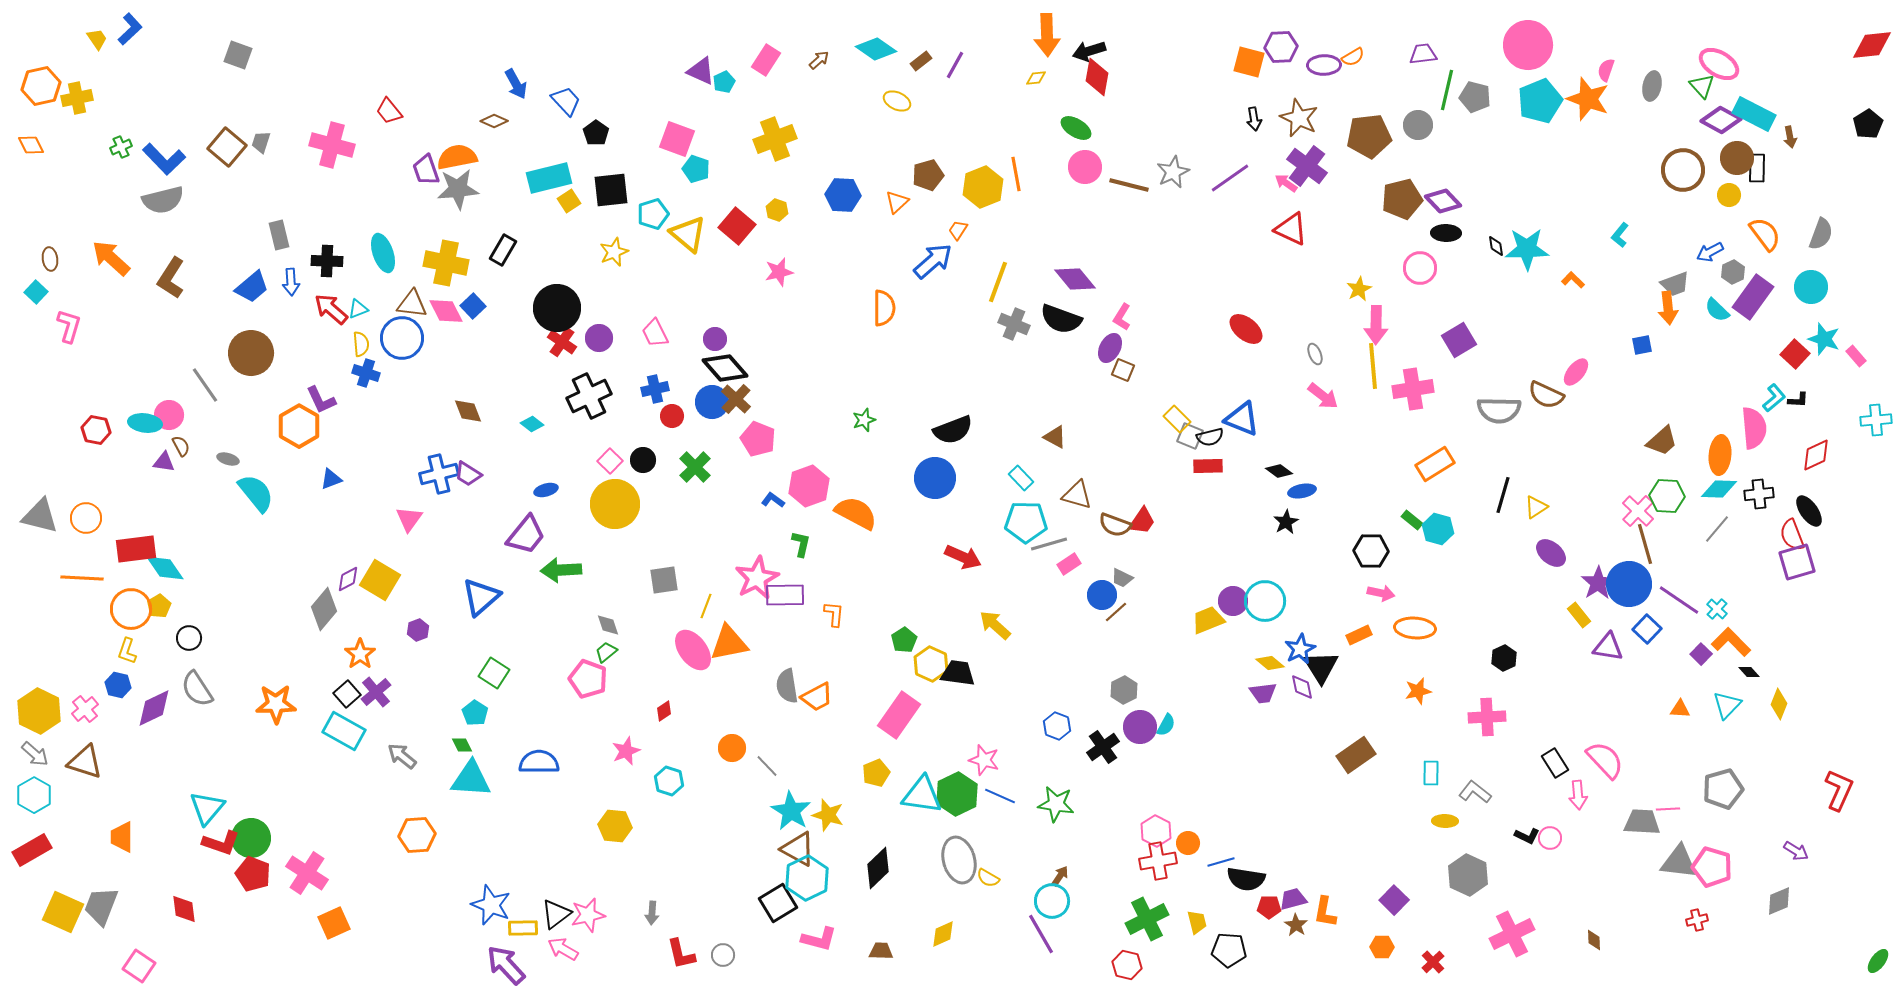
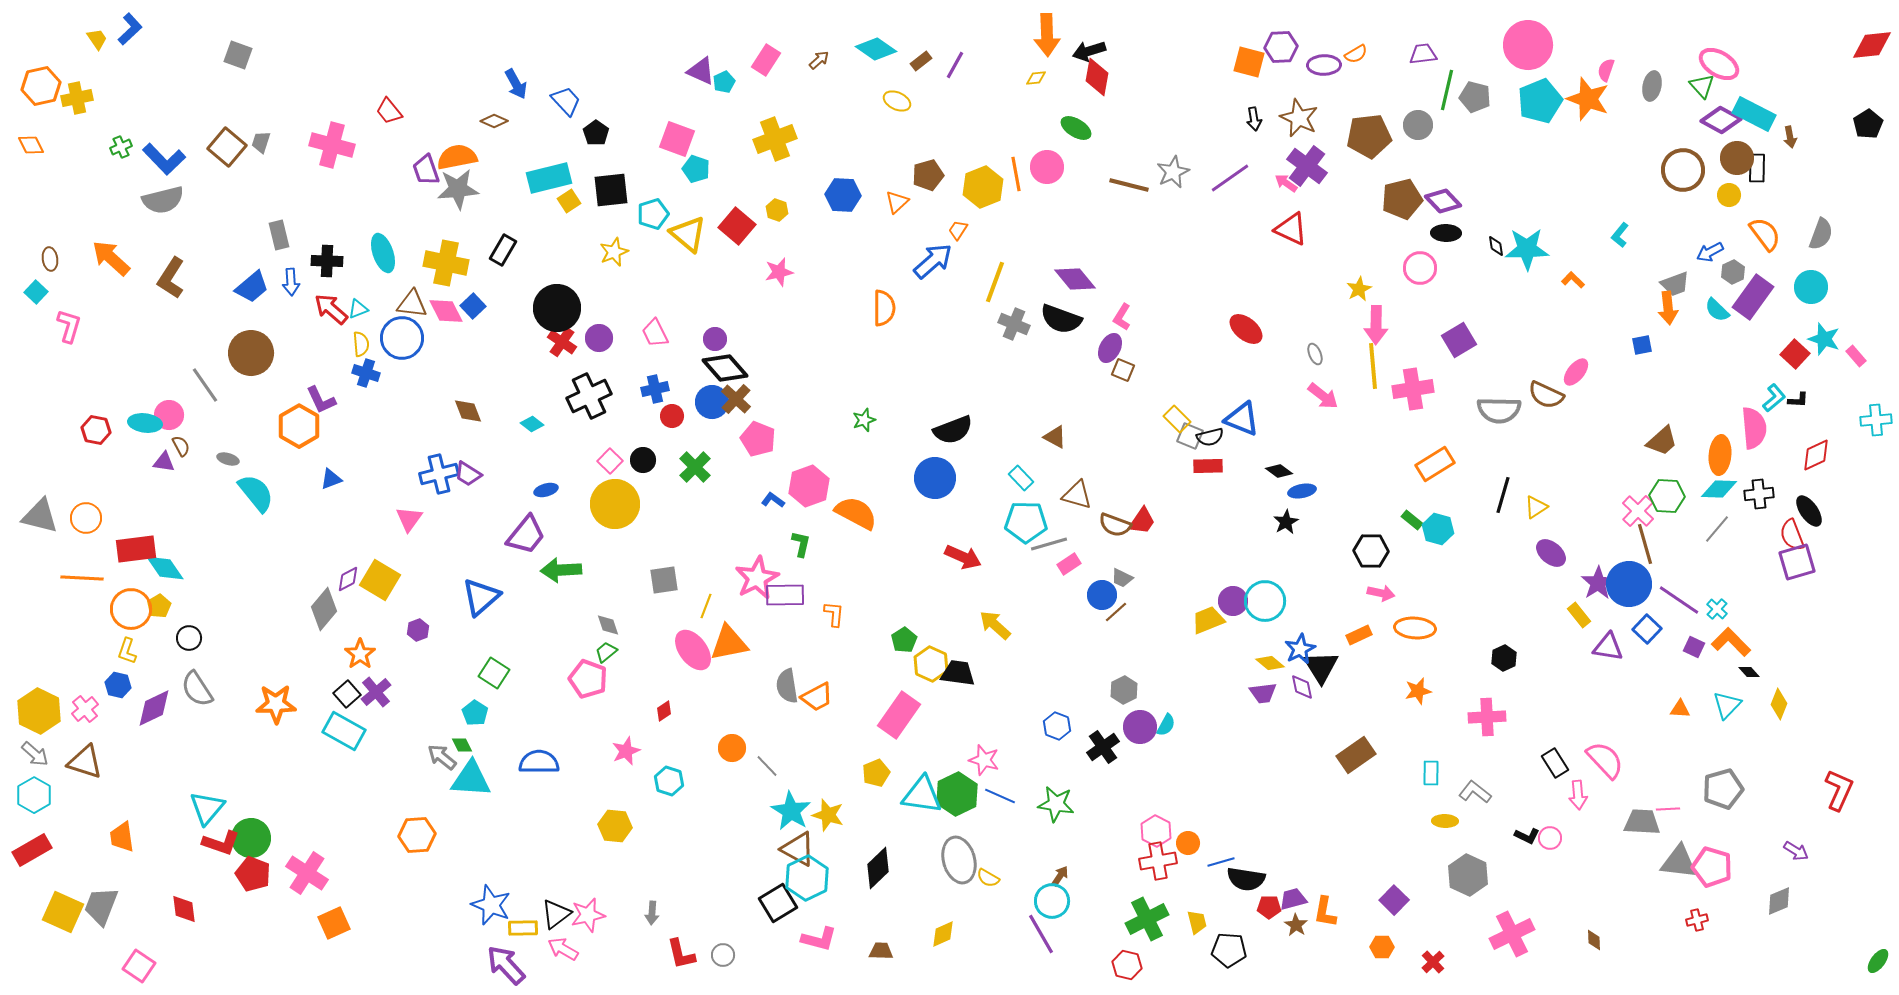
orange semicircle at (1353, 57): moved 3 px right, 3 px up
pink circle at (1085, 167): moved 38 px left
yellow line at (998, 282): moved 3 px left
purple square at (1701, 654): moved 7 px left, 7 px up; rotated 20 degrees counterclockwise
gray arrow at (402, 756): moved 40 px right, 1 px down
orange trapezoid at (122, 837): rotated 8 degrees counterclockwise
